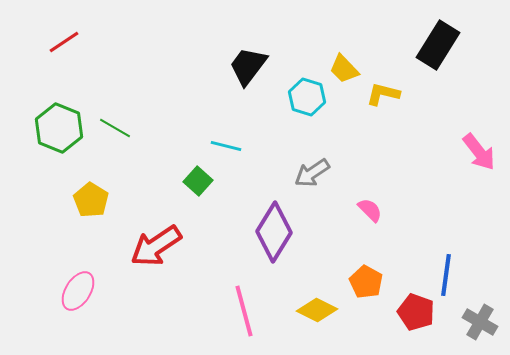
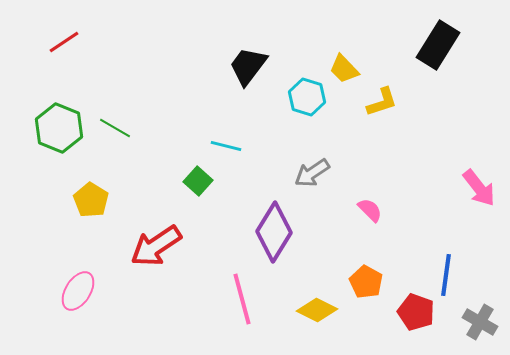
yellow L-shape: moved 1 px left, 8 px down; rotated 148 degrees clockwise
pink arrow: moved 36 px down
pink line: moved 2 px left, 12 px up
